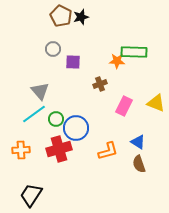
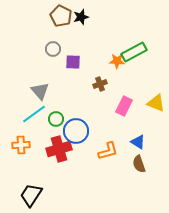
green rectangle: rotated 30 degrees counterclockwise
blue circle: moved 3 px down
orange cross: moved 5 px up
